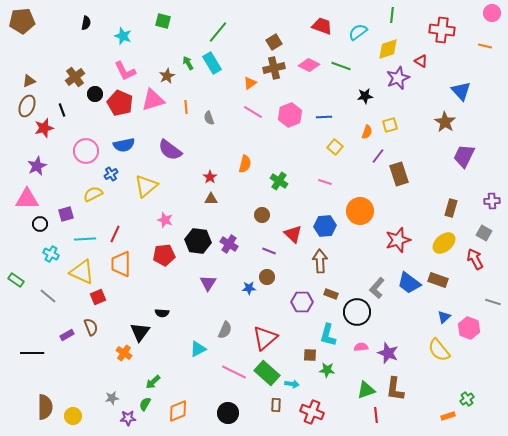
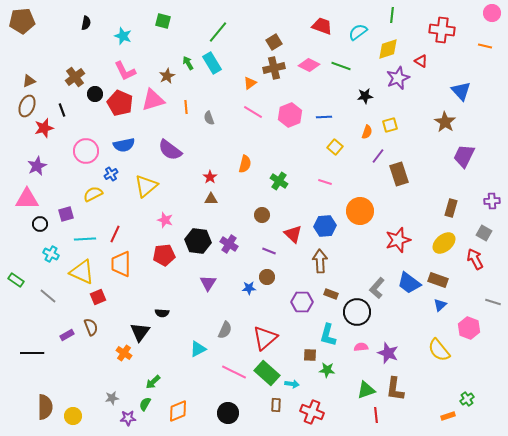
blue triangle at (444, 317): moved 4 px left, 12 px up
